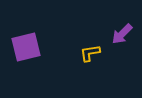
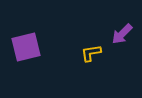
yellow L-shape: moved 1 px right
